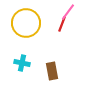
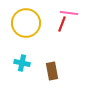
pink line: moved 1 px right, 1 px down; rotated 60 degrees clockwise
